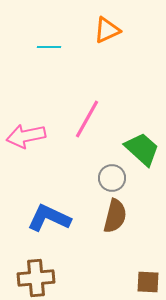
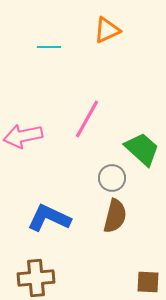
pink arrow: moved 3 px left
